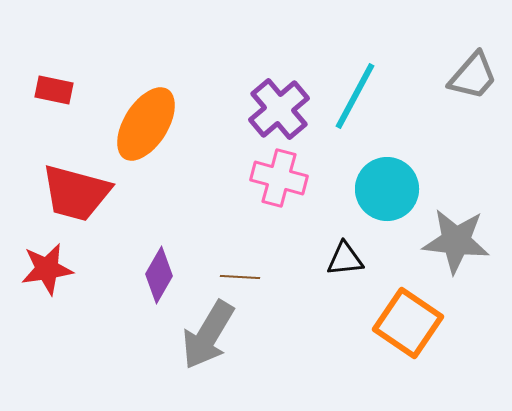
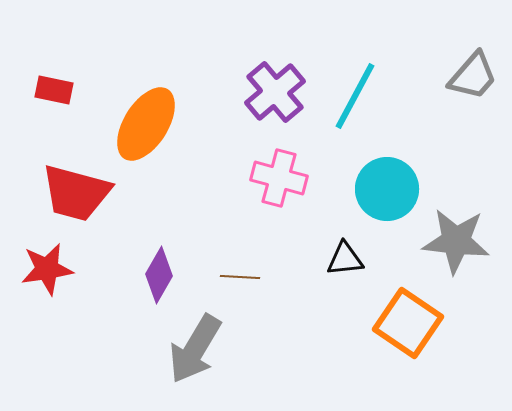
purple cross: moved 4 px left, 17 px up
gray arrow: moved 13 px left, 14 px down
